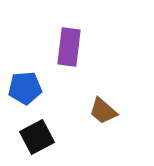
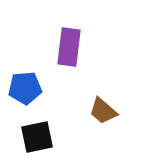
black square: rotated 16 degrees clockwise
